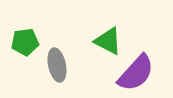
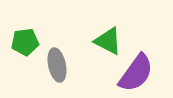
purple semicircle: rotated 6 degrees counterclockwise
